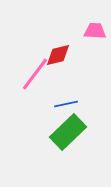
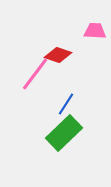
red diamond: rotated 32 degrees clockwise
blue line: rotated 45 degrees counterclockwise
green rectangle: moved 4 px left, 1 px down
